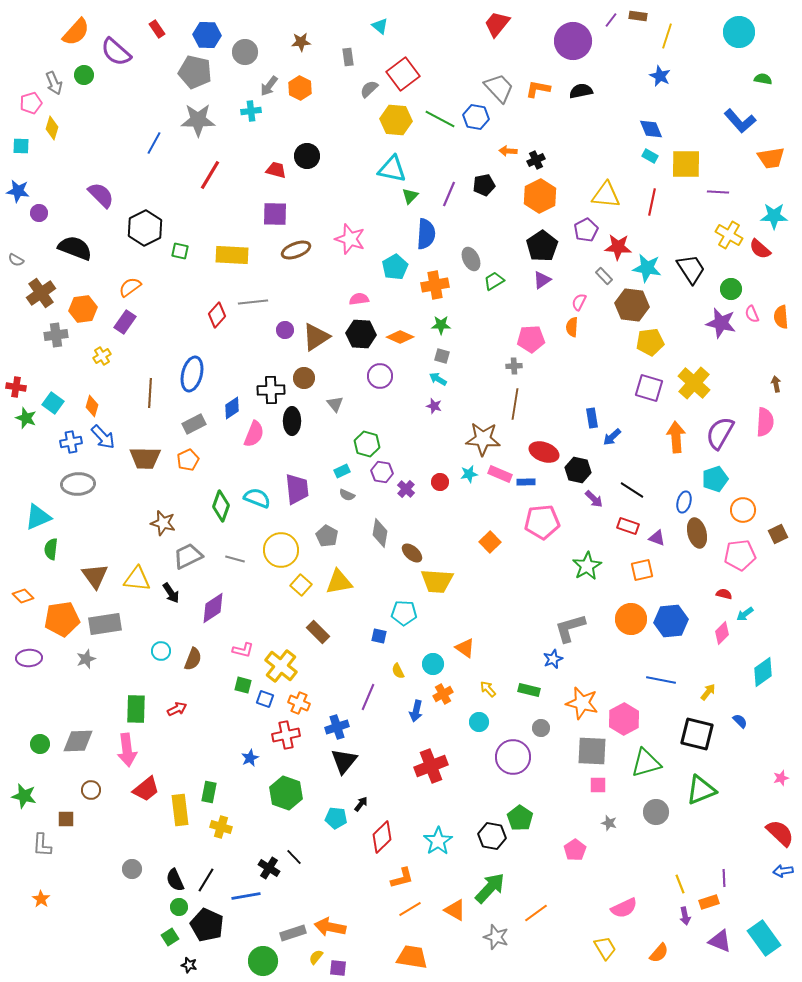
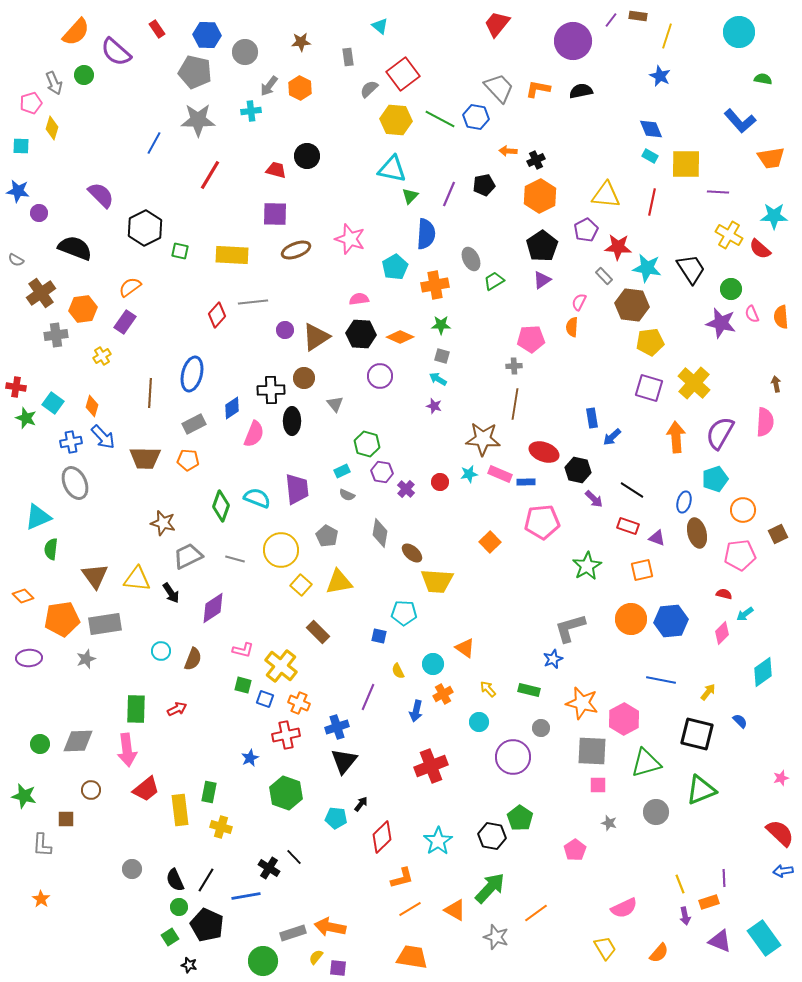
orange pentagon at (188, 460): rotated 30 degrees clockwise
gray ellipse at (78, 484): moved 3 px left, 1 px up; rotated 68 degrees clockwise
